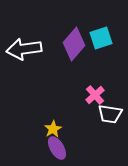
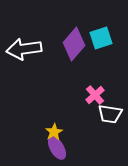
yellow star: moved 1 px right, 3 px down
